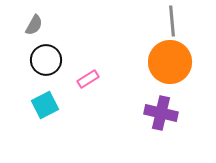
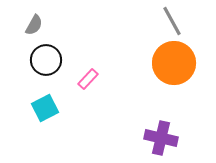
gray line: rotated 24 degrees counterclockwise
orange circle: moved 4 px right, 1 px down
pink rectangle: rotated 15 degrees counterclockwise
cyan square: moved 3 px down
purple cross: moved 25 px down
